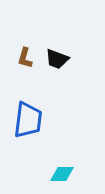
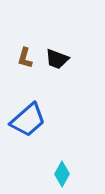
blue trapezoid: rotated 42 degrees clockwise
cyan diamond: rotated 60 degrees counterclockwise
